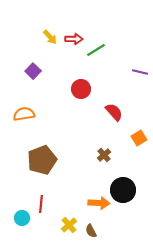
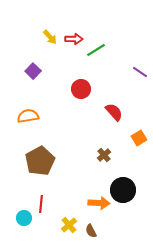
purple line: rotated 21 degrees clockwise
orange semicircle: moved 4 px right, 2 px down
brown pentagon: moved 2 px left, 1 px down; rotated 8 degrees counterclockwise
cyan circle: moved 2 px right
